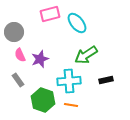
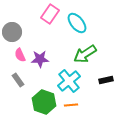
pink rectangle: rotated 42 degrees counterclockwise
gray circle: moved 2 px left
green arrow: moved 1 px left, 1 px up
purple star: rotated 18 degrees clockwise
cyan cross: rotated 35 degrees counterclockwise
green hexagon: moved 1 px right, 2 px down
orange line: rotated 16 degrees counterclockwise
